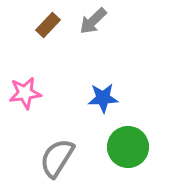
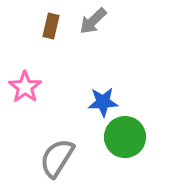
brown rectangle: moved 3 px right, 1 px down; rotated 30 degrees counterclockwise
pink star: moved 6 px up; rotated 28 degrees counterclockwise
blue star: moved 4 px down
green circle: moved 3 px left, 10 px up
